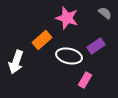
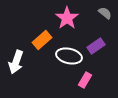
pink star: rotated 20 degrees clockwise
